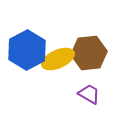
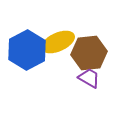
yellow ellipse: moved 17 px up
purple trapezoid: moved 16 px up
